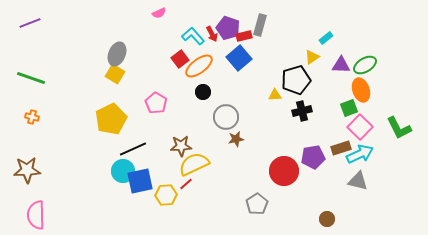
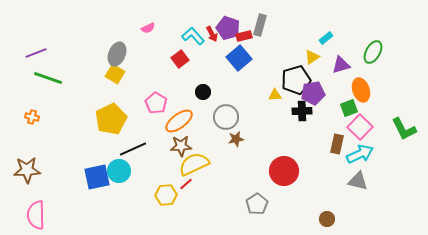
pink semicircle at (159, 13): moved 11 px left, 15 px down
purple line at (30, 23): moved 6 px right, 30 px down
purple triangle at (341, 65): rotated 18 degrees counterclockwise
green ellipse at (365, 65): moved 8 px right, 13 px up; rotated 30 degrees counterclockwise
orange ellipse at (199, 66): moved 20 px left, 55 px down
green line at (31, 78): moved 17 px right
black cross at (302, 111): rotated 12 degrees clockwise
green L-shape at (399, 128): moved 5 px right, 1 px down
brown rectangle at (341, 148): moved 4 px left, 4 px up; rotated 60 degrees counterclockwise
purple pentagon at (313, 157): moved 64 px up
cyan circle at (123, 171): moved 4 px left
blue square at (140, 181): moved 43 px left, 4 px up
